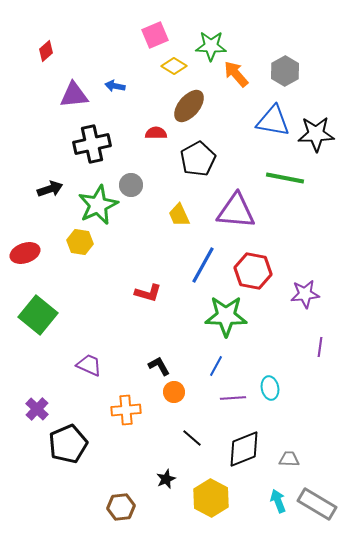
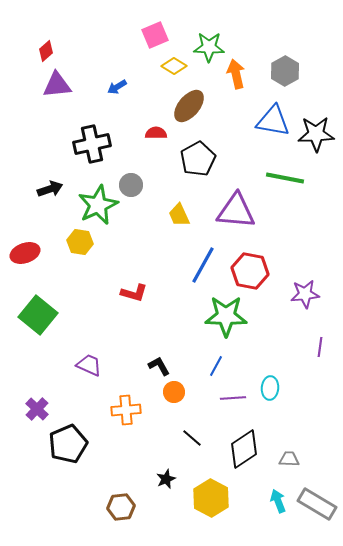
green star at (211, 46): moved 2 px left, 1 px down
orange arrow at (236, 74): rotated 28 degrees clockwise
blue arrow at (115, 86): moved 2 px right, 1 px down; rotated 42 degrees counterclockwise
purple triangle at (74, 95): moved 17 px left, 10 px up
red hexagon at (253, 271): moved 3 px left
red L-shape at (148, 293): moved 14 px left
cyan ellipse at (270, 388): rotated 15 degrees clockwise
black diamond at (244, 449): rotated 12 degrees counterclockwise
